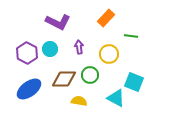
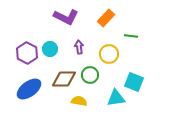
purple L-shape: moved 8 px right, 5 px up
cyan triangle: rotated 36 degrees counterclockwise
